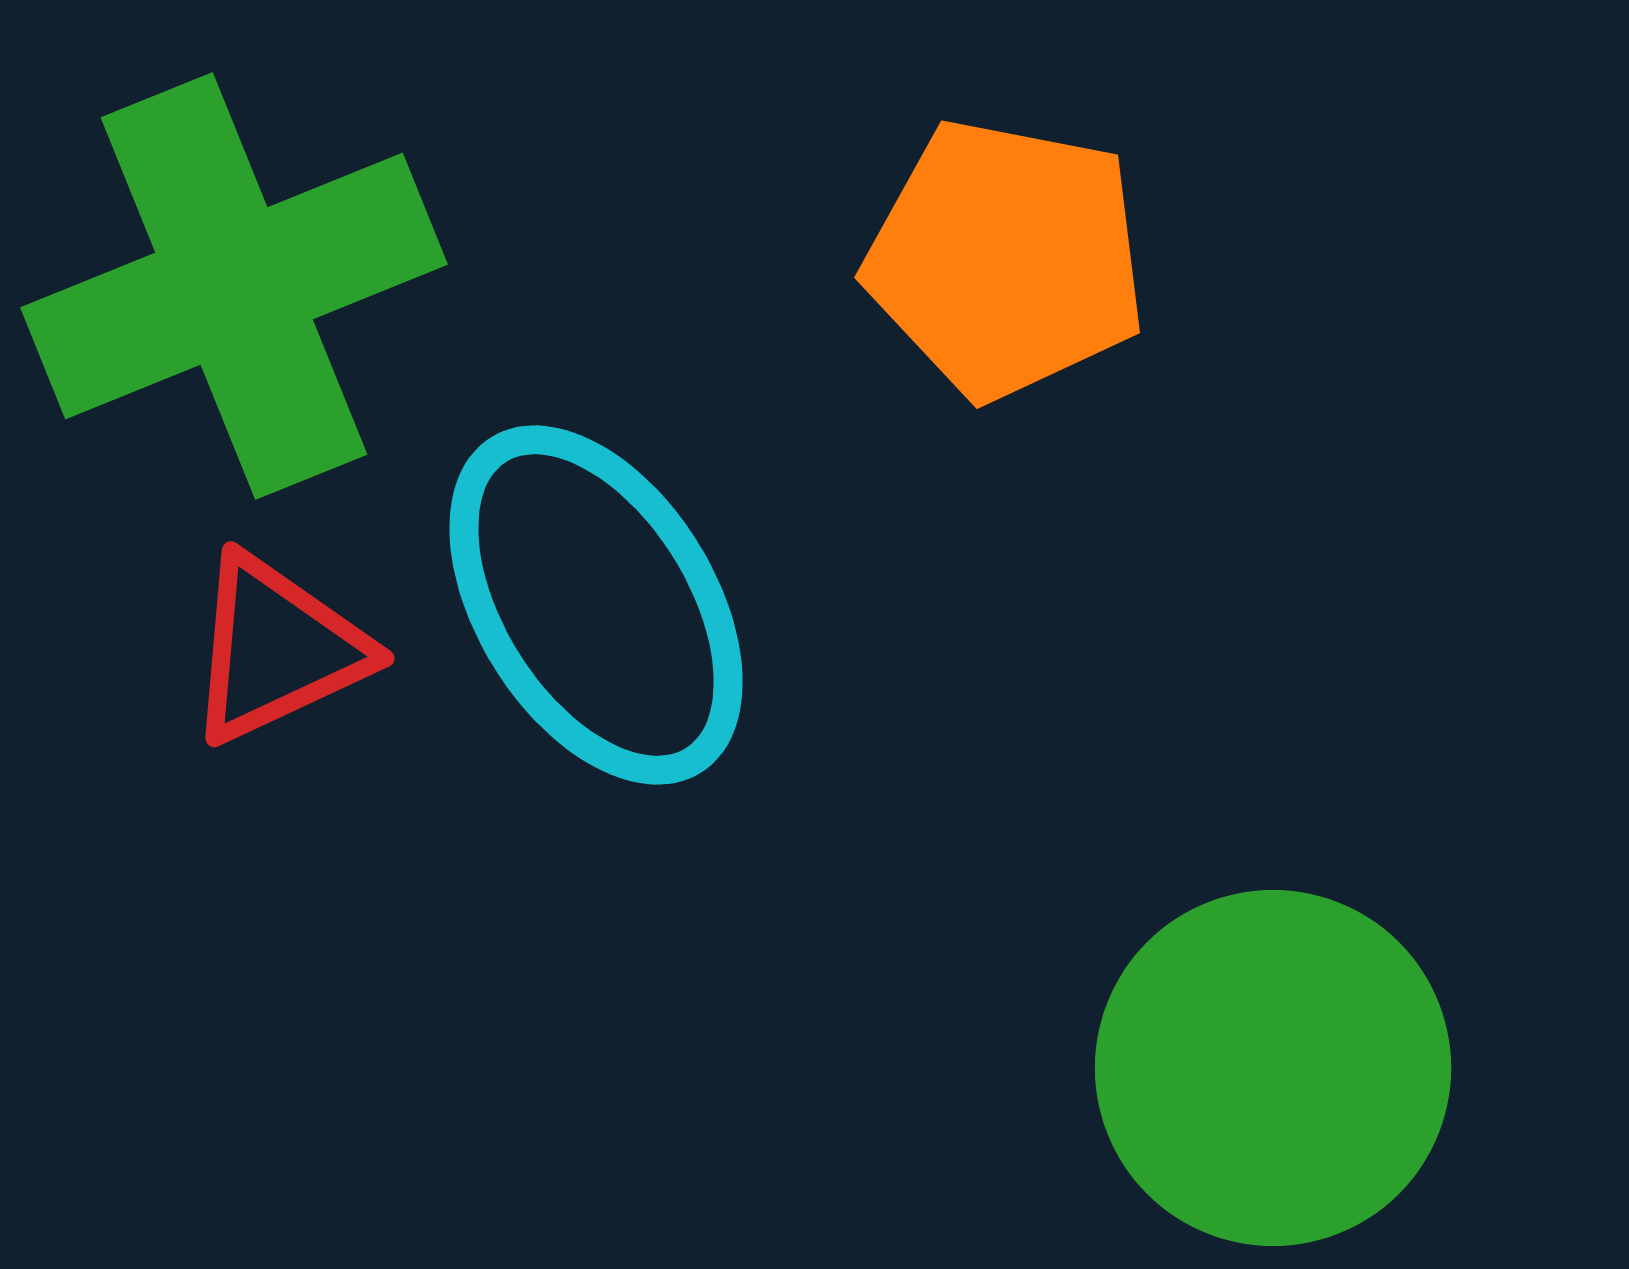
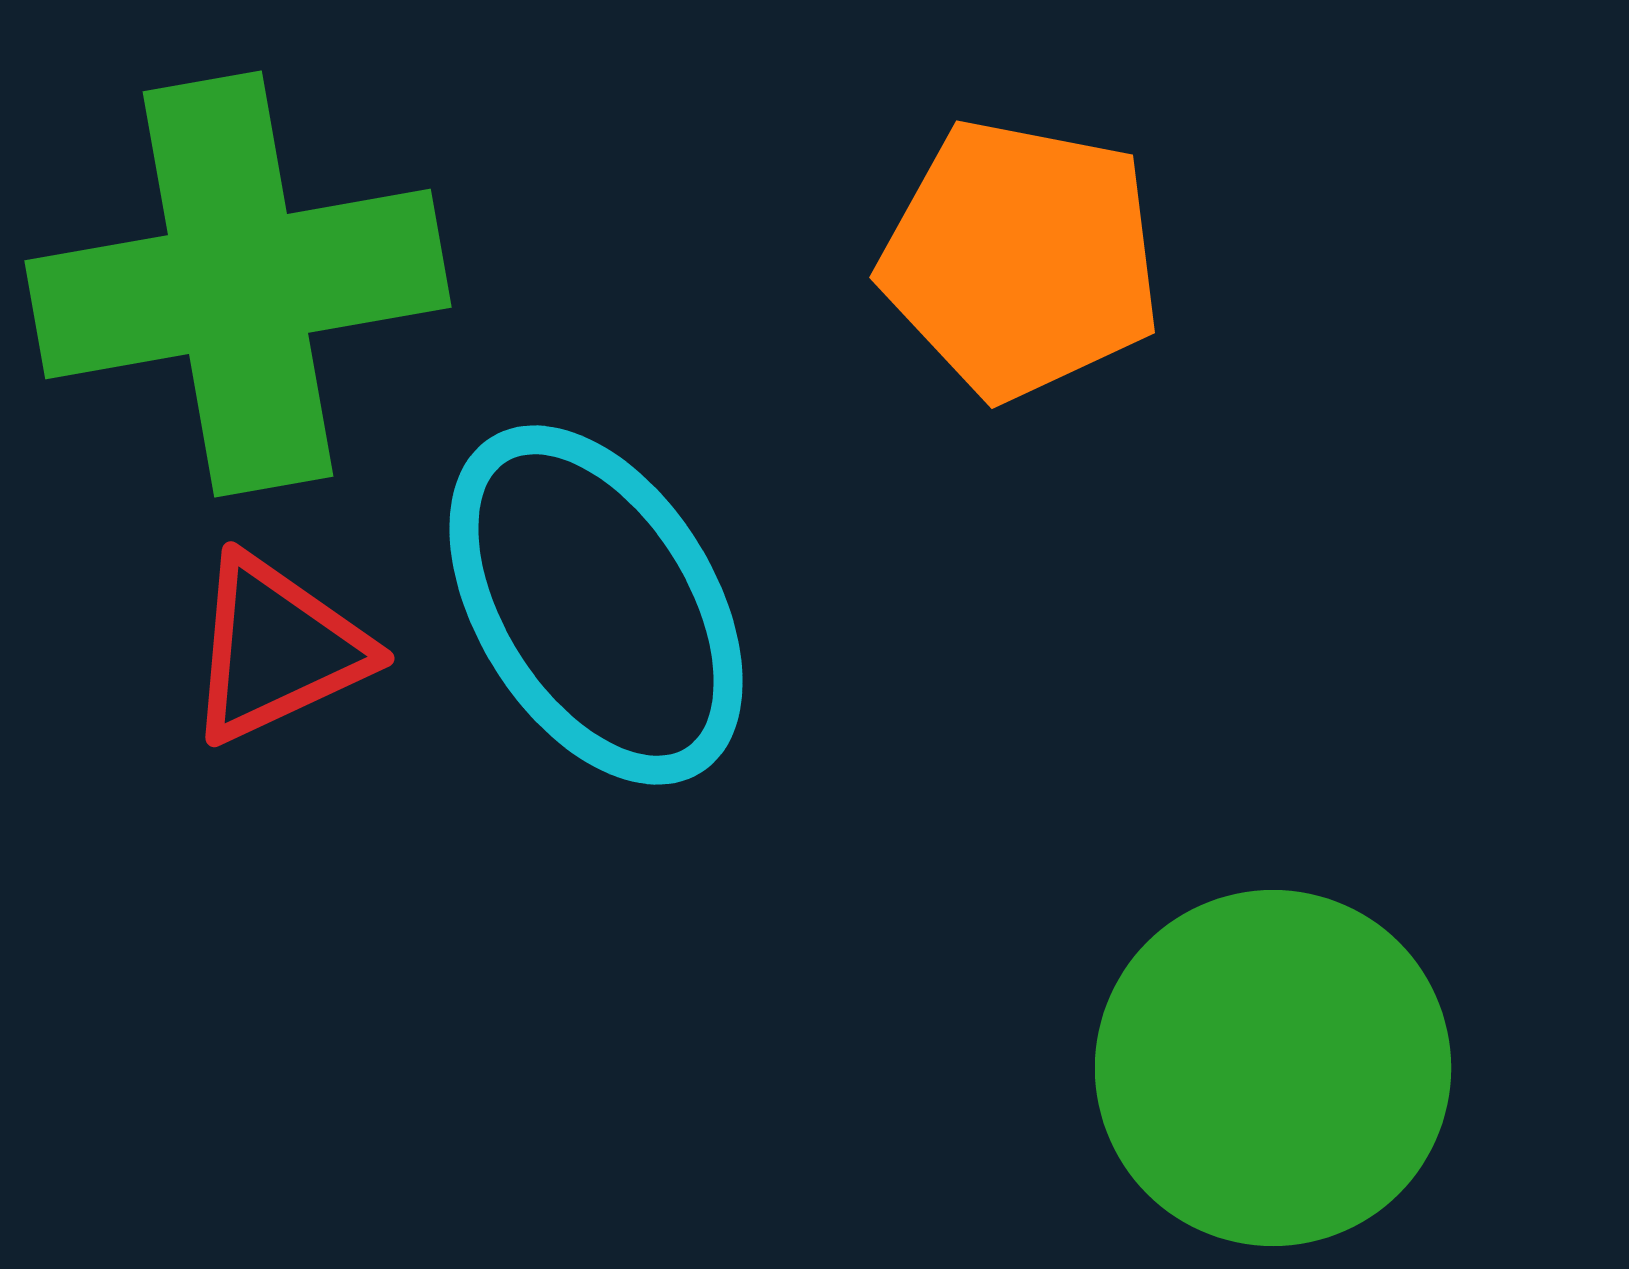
orange pentagon: moved 15 px right
green cross: moved 4 px right, 2 px up; rotated 12 degrees clockwise
